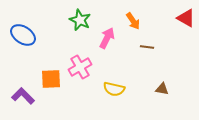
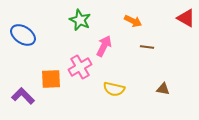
orange arrow: rotated 30 degrees counterclockwise
pink arrow: moved 3 px left, 8 px down
brown triangle: moved 1 px right
